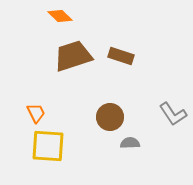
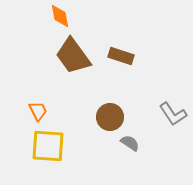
orange diamond: rotated 35 degrees clockwise
brown trapezoid: rotated 108 degrees counterclockwise
orange trapezoid: moved 2 px right, 2 px up
gray semicircle: rotated 36 degrees clockwise
